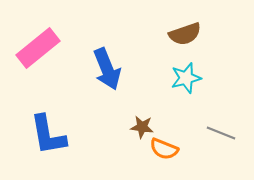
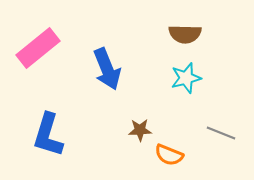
brown semicircle: rotated 20 degrees clockwise
brown star: moved 2 px left, 3 px down; rotated 10 degrees counterclockwise
blue L-shape: rotated 27 degrees clockwise
orange semicircle: moved 5 px right, 6 px down
